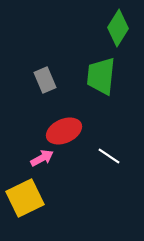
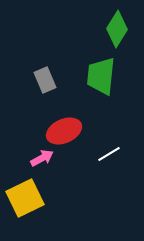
green diamond: moved 1 px left, 1 px down
white line: moved 2 px up; rotated 65 degrees counterclockwise
